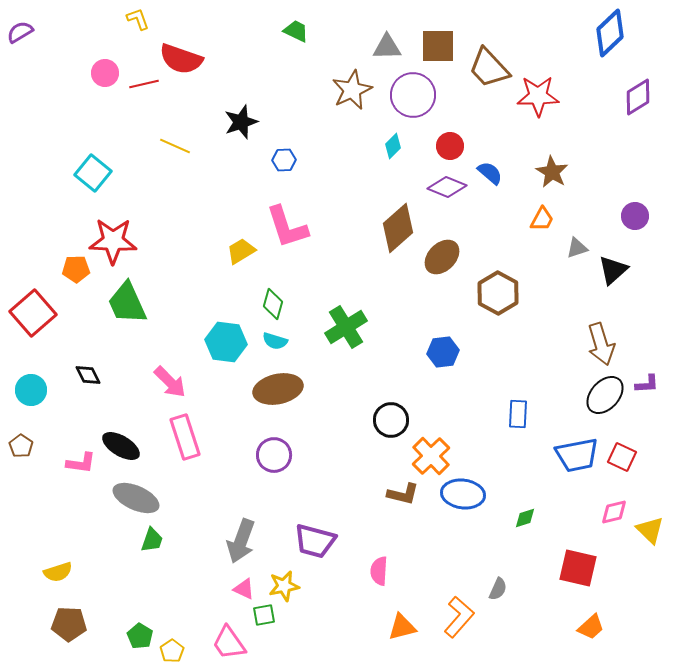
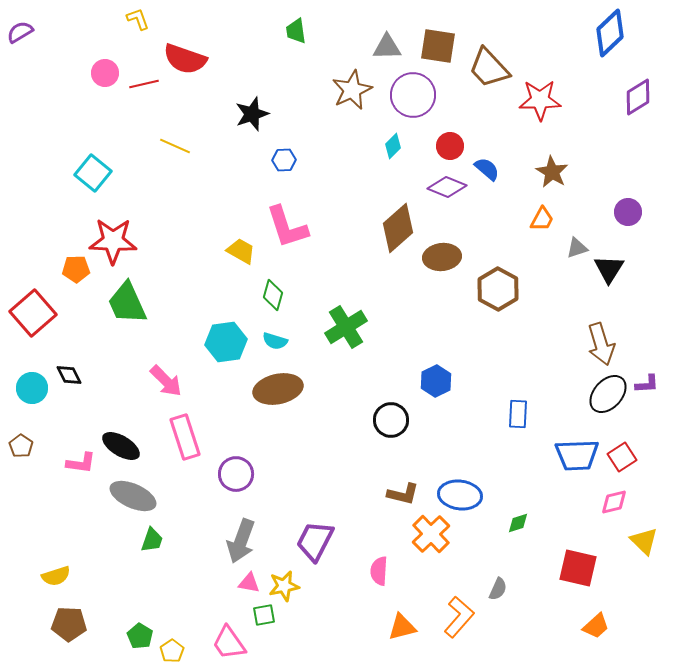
green trapezoid at (296, 31): rotated 124 degrees counterclockwise
brown square at (438, 46): rotated 9 degrees clockwise
red semicircle at (181, 59): moved 4 px right
red star at (538, 96): moved 2 px right, 4 px down
black star at (241, 122): moved 11 px right, 8 px up
blue semicircle at (490, 173): moved 3 px left, 4 px up
purple circle at (635, 216): moved 7 px left, 4 px up
yellow trapezoid at (241, 251): rotated 60 degrees clockwise
brown ellipse at (442, 257): rotated 39 degrees clockwise
black triangle at (613, 270): moved 4 px left, 1 px up; rotated 16 degrees counterclockwise
brown hexagon at (498, 293): moved 4 px up
green diamond at (273, 304): moved 9 px up
cyan hexagon at (226, 342): rotated 15 degrees counterclockwise
blue hexagon at (443, 352): moved 7 px left, 29 px down; rotated 20 degrees counterclockwise
black diamond at (88, 375): moved 19 px left
pink arrow at (170, 382): moved 4 px left, 1 px up
cyan circle at (31, 390): moved 1 px right, 2 px up
black ellipse at (605, 395): moved 3 px right, 1 px up
purple circle at (274, 455): moved 38 px left, 19 px down
blue trapezoid at (577, 455): rotated 9 degrees clockwise
orange cross at (431, 456): moved 78 px down
red square at (622, 457): rotated 32 degrees clockwise
blue ellipse at (463, 494): moved 3 px left, 1 px down
gray ellipse at (136, 498): moved 3 px left, 2 px up
pink diamond at (614, 512): moved 10 px up
green diamond at (525, 518): moved 7 px left, 5 px down
yellow triangle at (650, 530): moved 6 px left, 11 px down
purple trapezoid at (315, 541): rotated 102 degrees clockwise
yellow semicircle at (58, 572): moved 2 px left, 4 px down
pink triangle at (244, 589): moved 5 px right, 6 px up; rotated 15 degrees counterclockwise
orange trapezoid at (591, 627): moved 5 px right, 1 px up
